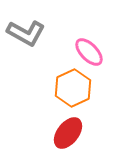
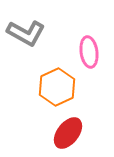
pink ellipse: rotated 36 degrees clockwise
orange hexagon: moved 16 px left, 1 px up
